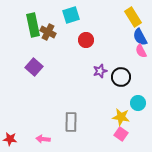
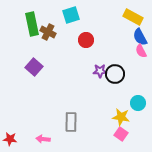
yellow rectangle: rotated 30 degrees counterclockwise
green rectangle: moved 1 px left, 1 px up
purple star: rotated 16 degrees clockwise
black circle: moved 6 px left, 3 px up
